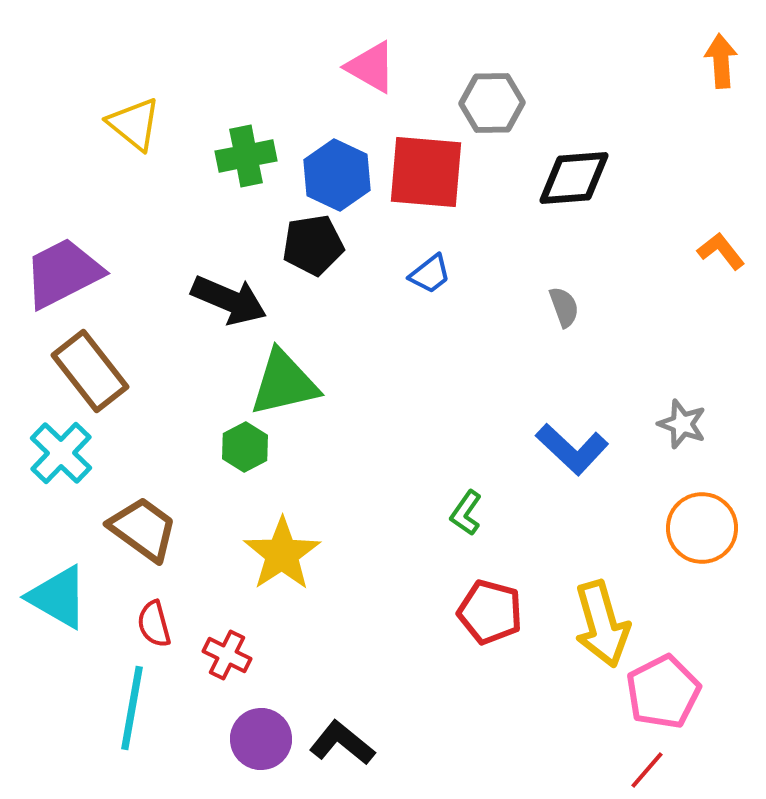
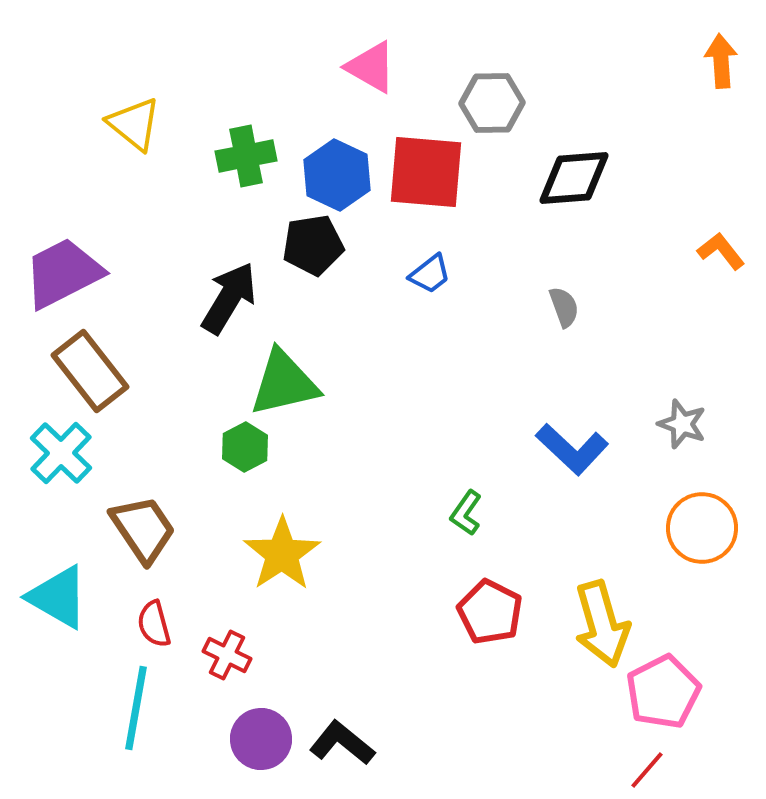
black arrow: moved 2 px up; rotated 82 degrees counterclockwise
brown trapezoid: rotated 20 degrees clockwise
red pentagon: rotated 12 degrees clockwise
cyan line: moved 4 px right
